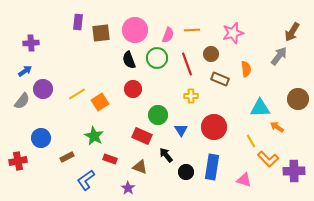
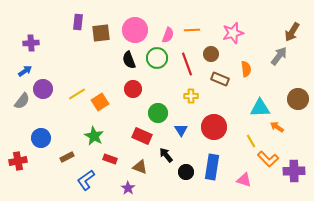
green circle at (158, 115): moved 2 px up
